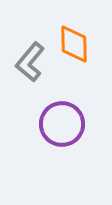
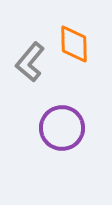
purple circle: moved 4 px down
